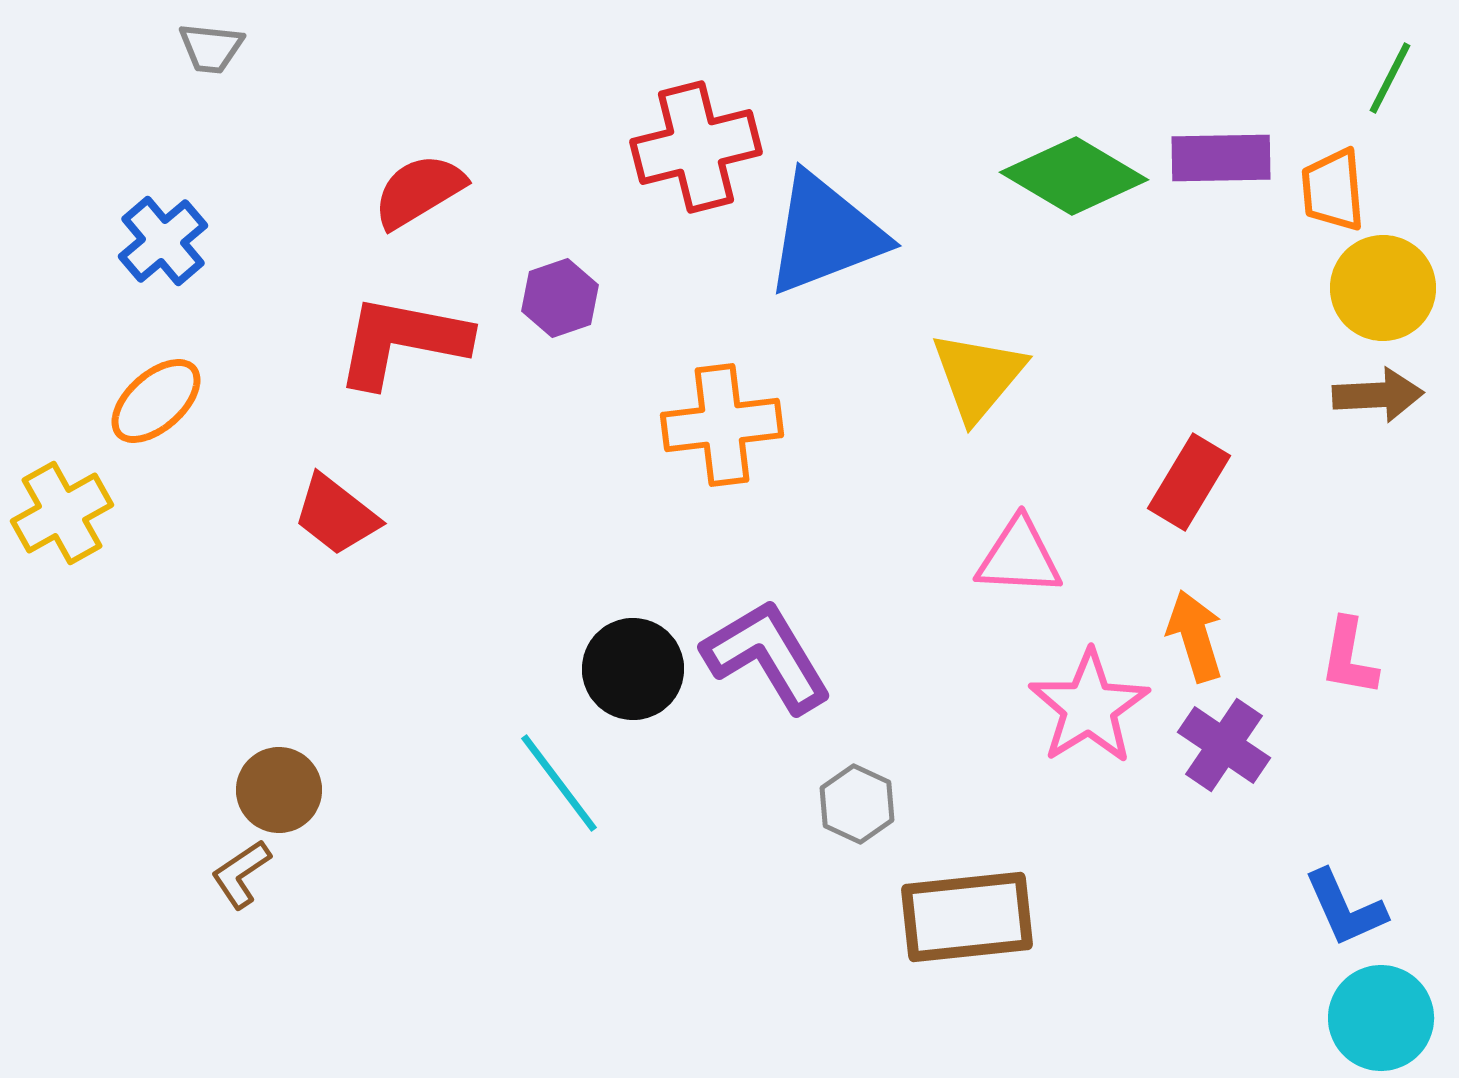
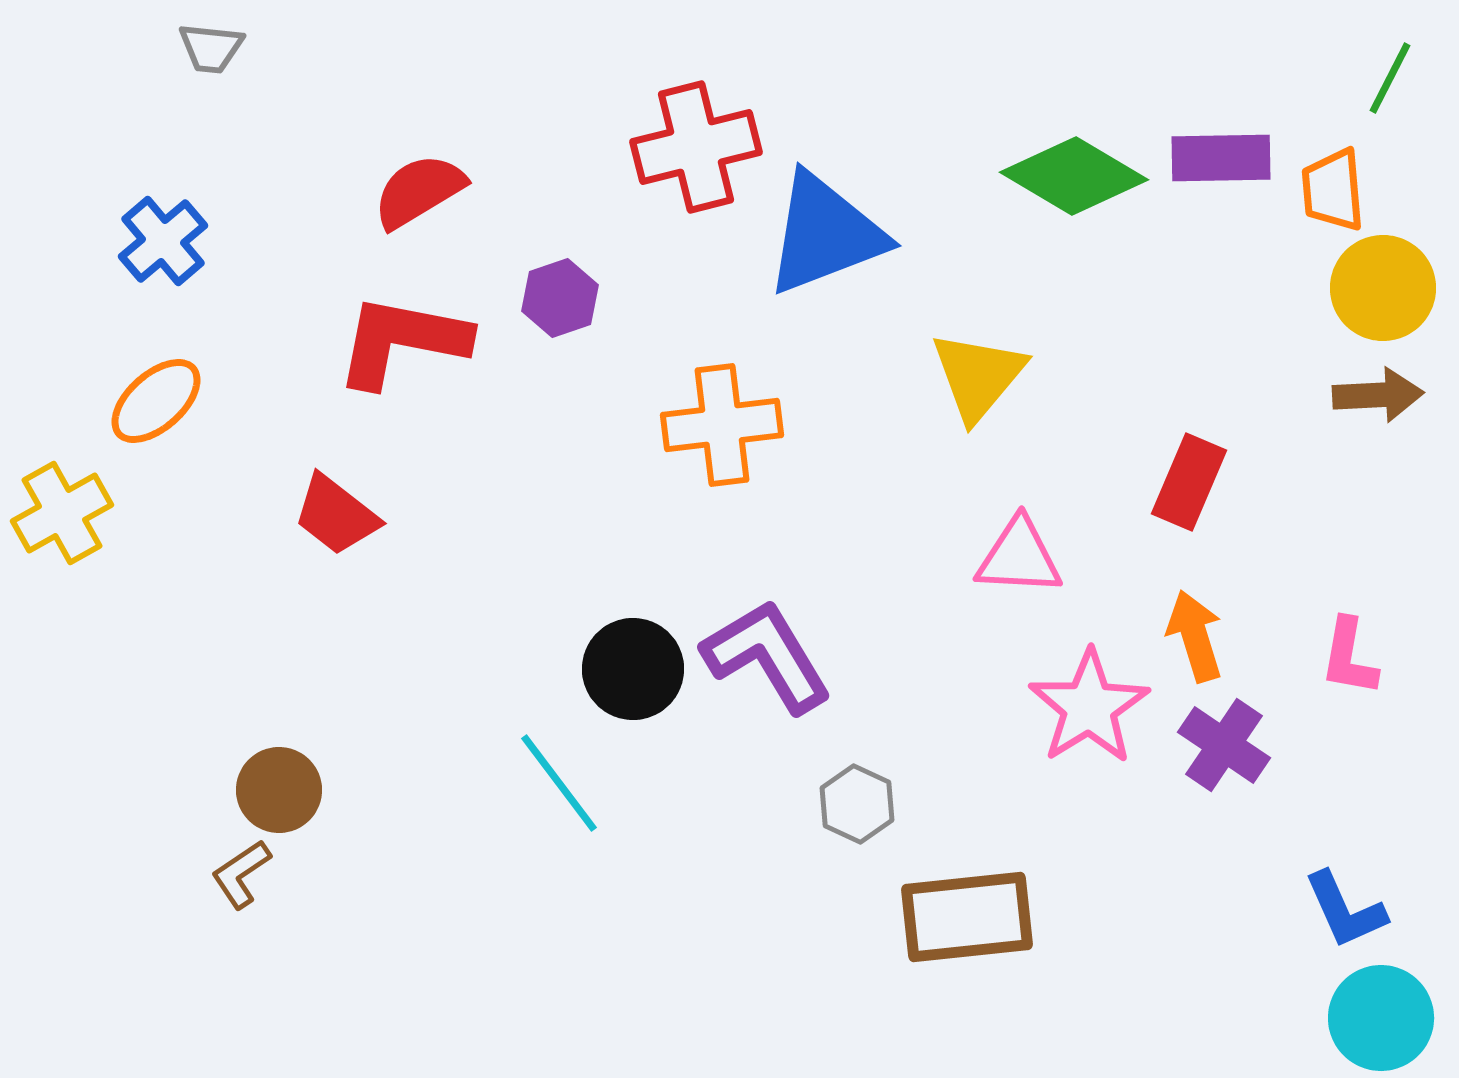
red rectangle: rotated 8 degrees counterclockwise
blue L-shape: moved 2 px down
